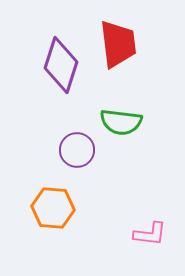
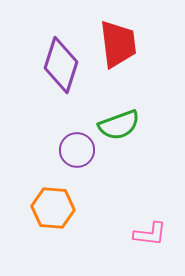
green semicircle: moved 2 px left, 3 px down; rotated 27 degrees counterclockwise
